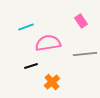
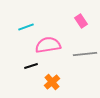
pink semicircle: moved 2 px down
